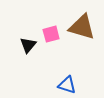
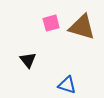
pink square: moved 11 px up
black triangle: moved 15 px down; rotated 18 degrees counterclockwise
